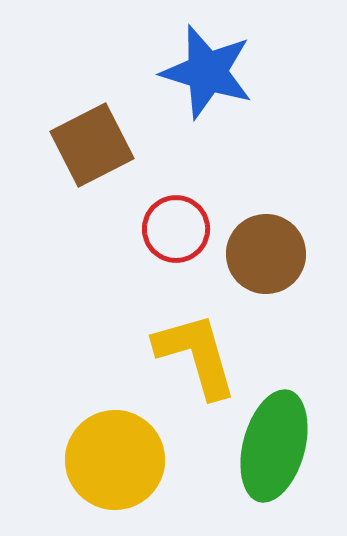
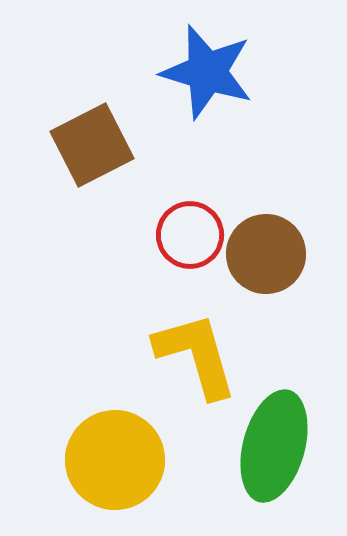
red circle: moved 14 px right, 6 px down
